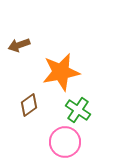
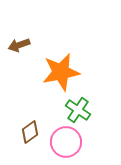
brown diamond: moved 1 px right, 27 px down
pink circle: moved 1 px right
